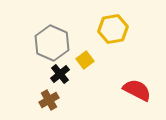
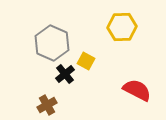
yellow hexagon: moved 9 px right, 2 px up; rotated 8 degrees clockwise
yellow square: moved 1 px right, 1 px down; rotated 24 degrees counterclockwise
black cross: moved 5 px right
brown cross: moved 2 px left, 5 px down
